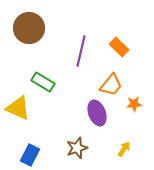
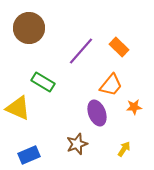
purple line: rotated 28 degrees clockwise
orange star: moved 3 px down
brown star: moved 4 px up
blue rectangle: moved 1 px left; rotated 40 degrees clockwise
